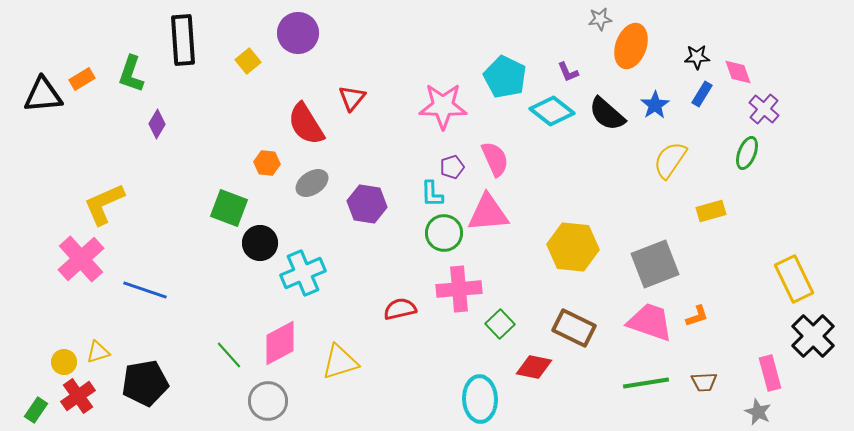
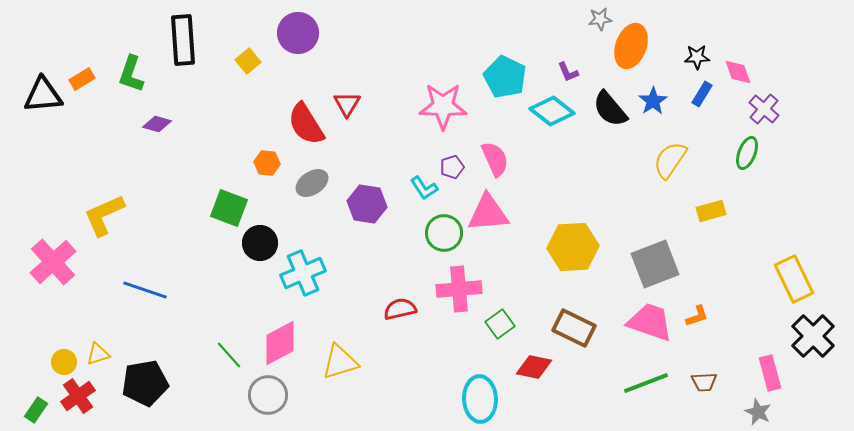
red triangle at (352, 98): moved 5 px left, 6 px down; rotated 8 degrees counterclockwise
blue star at (655, 105): moved 2 px left, 4 px up
black semicircle at (607, 114): moved 3 px right, 5 px up; rotated 9 degrees clockwise
purple diamond at (157, 124): rotated 76 degrees clockwise
cyan L-shape at (432, 194): moved 8 px left, 6 px up; rotated 32 degrees counterclockwise
yellow L-shape at (104, 204): moved 11 px down
yellow hexagon at (573, 247): rotated 9 degrees counterclockwise
pink cross at (81, 259): moved 28 px left, 3 px down
green square at (500, 324): rotated 8 degrees clockwise
yellow triangle at (98, 352): moved 2 px down
green line at (646, 383): rotated 12 degrees counterclockwise
gray circle at (268, 401): moved 6 px up
